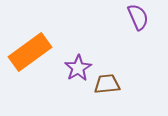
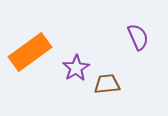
purple semicircle: moved 20 px down
purple star: moved 2 px left
